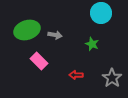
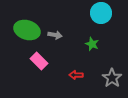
green ellipse: rotated 35 degrees clockwise
